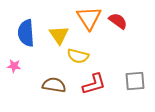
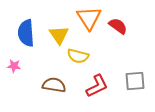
red semicircle: moved 5 px down
red L-shape: moved 3 px right, 2 px down; rotated 10 degrees counterclockwise
